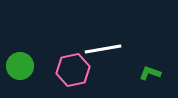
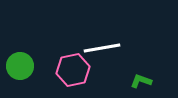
white line: moved 1 px left, 1 px up
green L-shape: moved 9 px left, 8 px down
